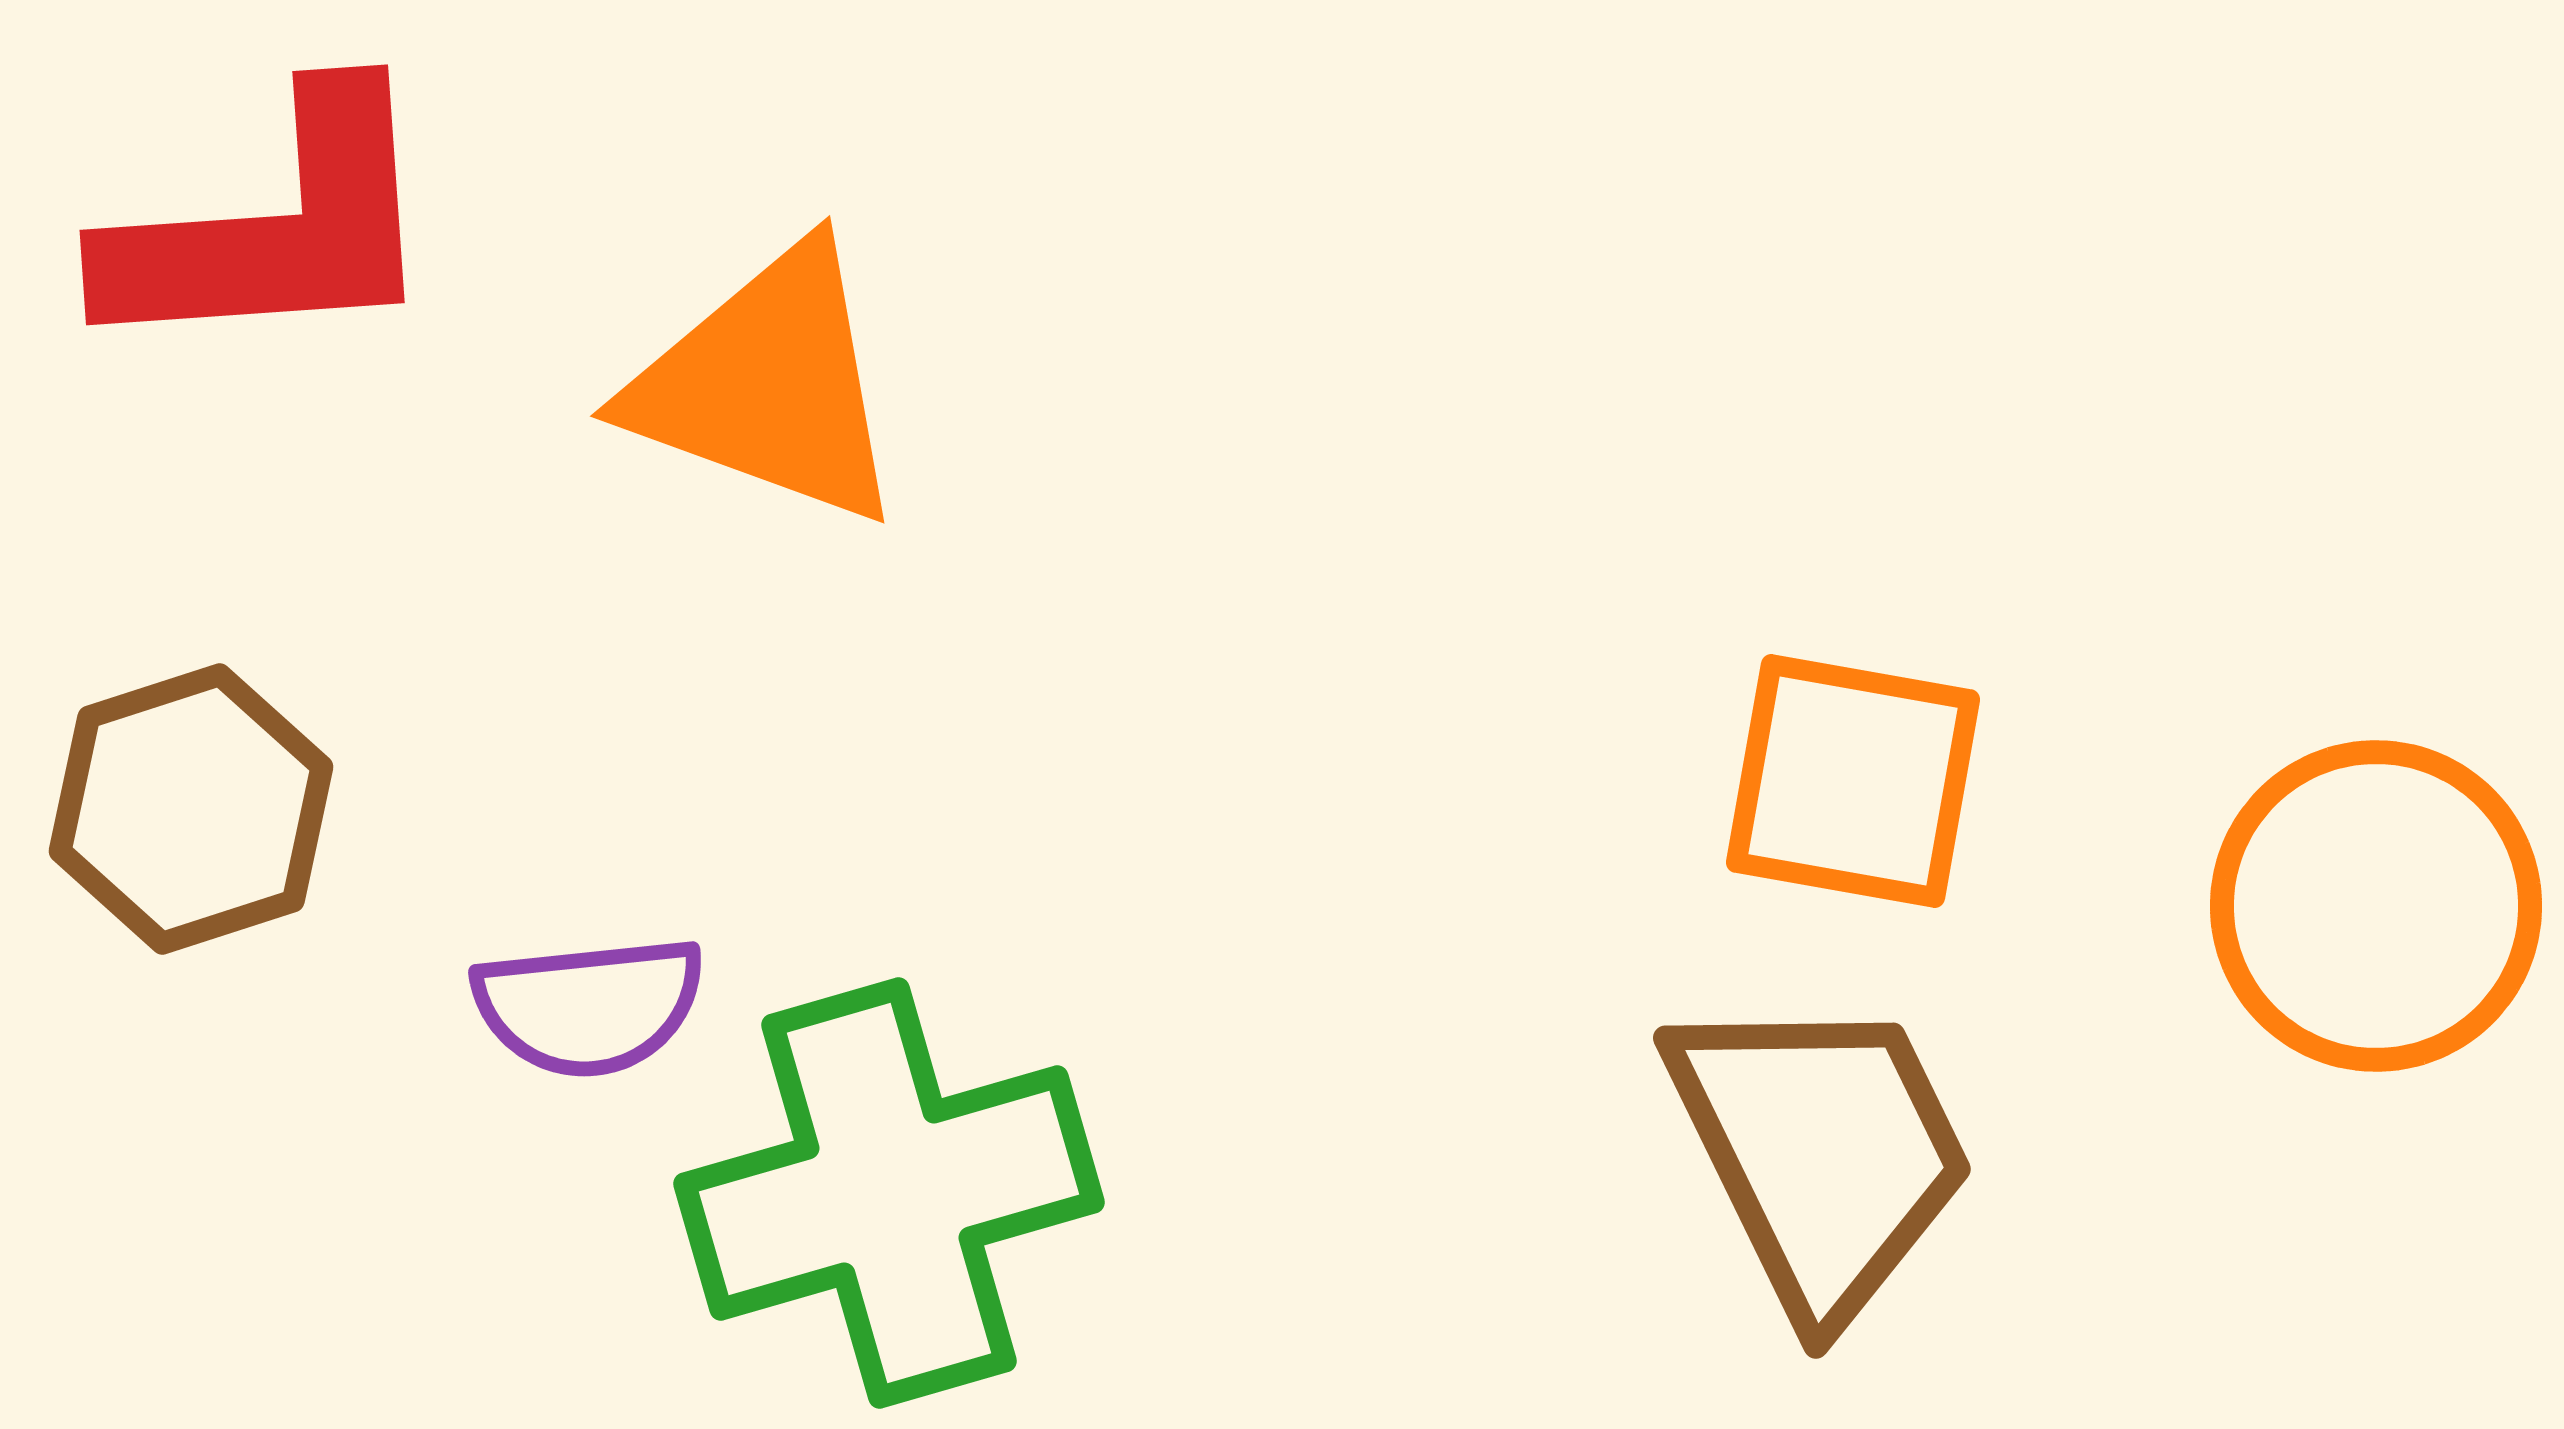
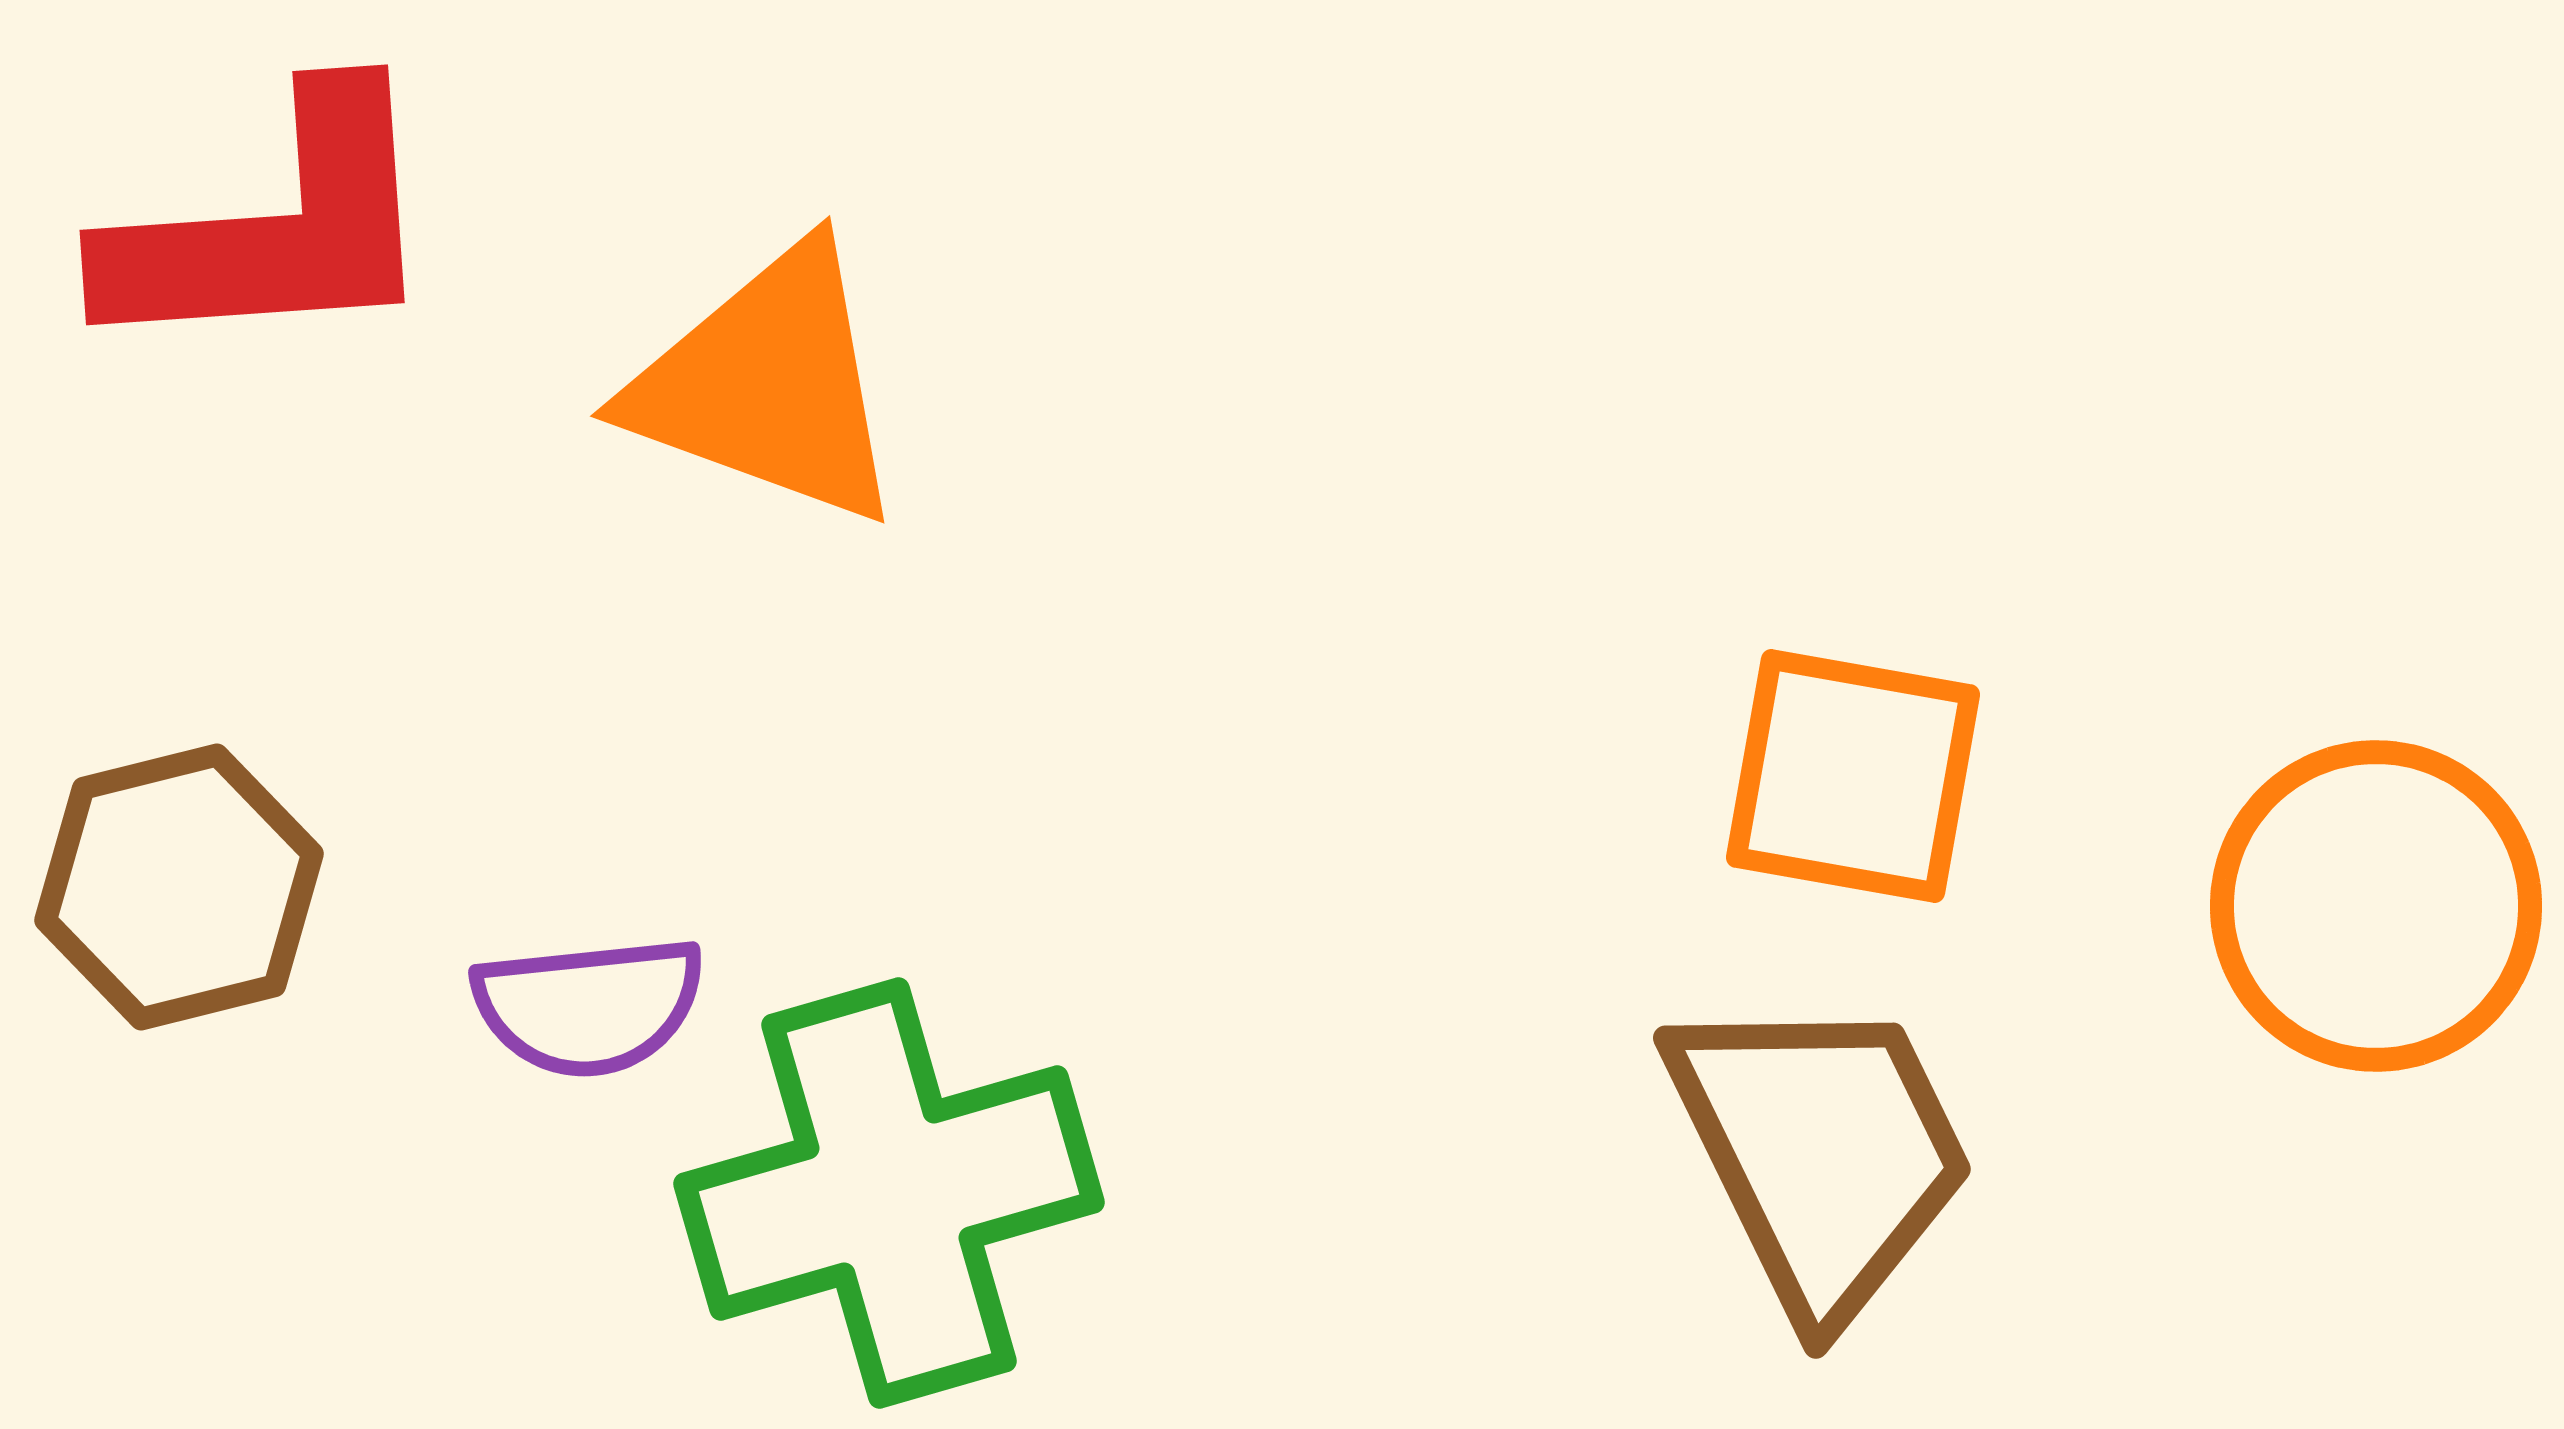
orange square: moved 5 px up
brown hexagon: moved 12 px left, 78 px down; rotated 4 degrees clockwise
